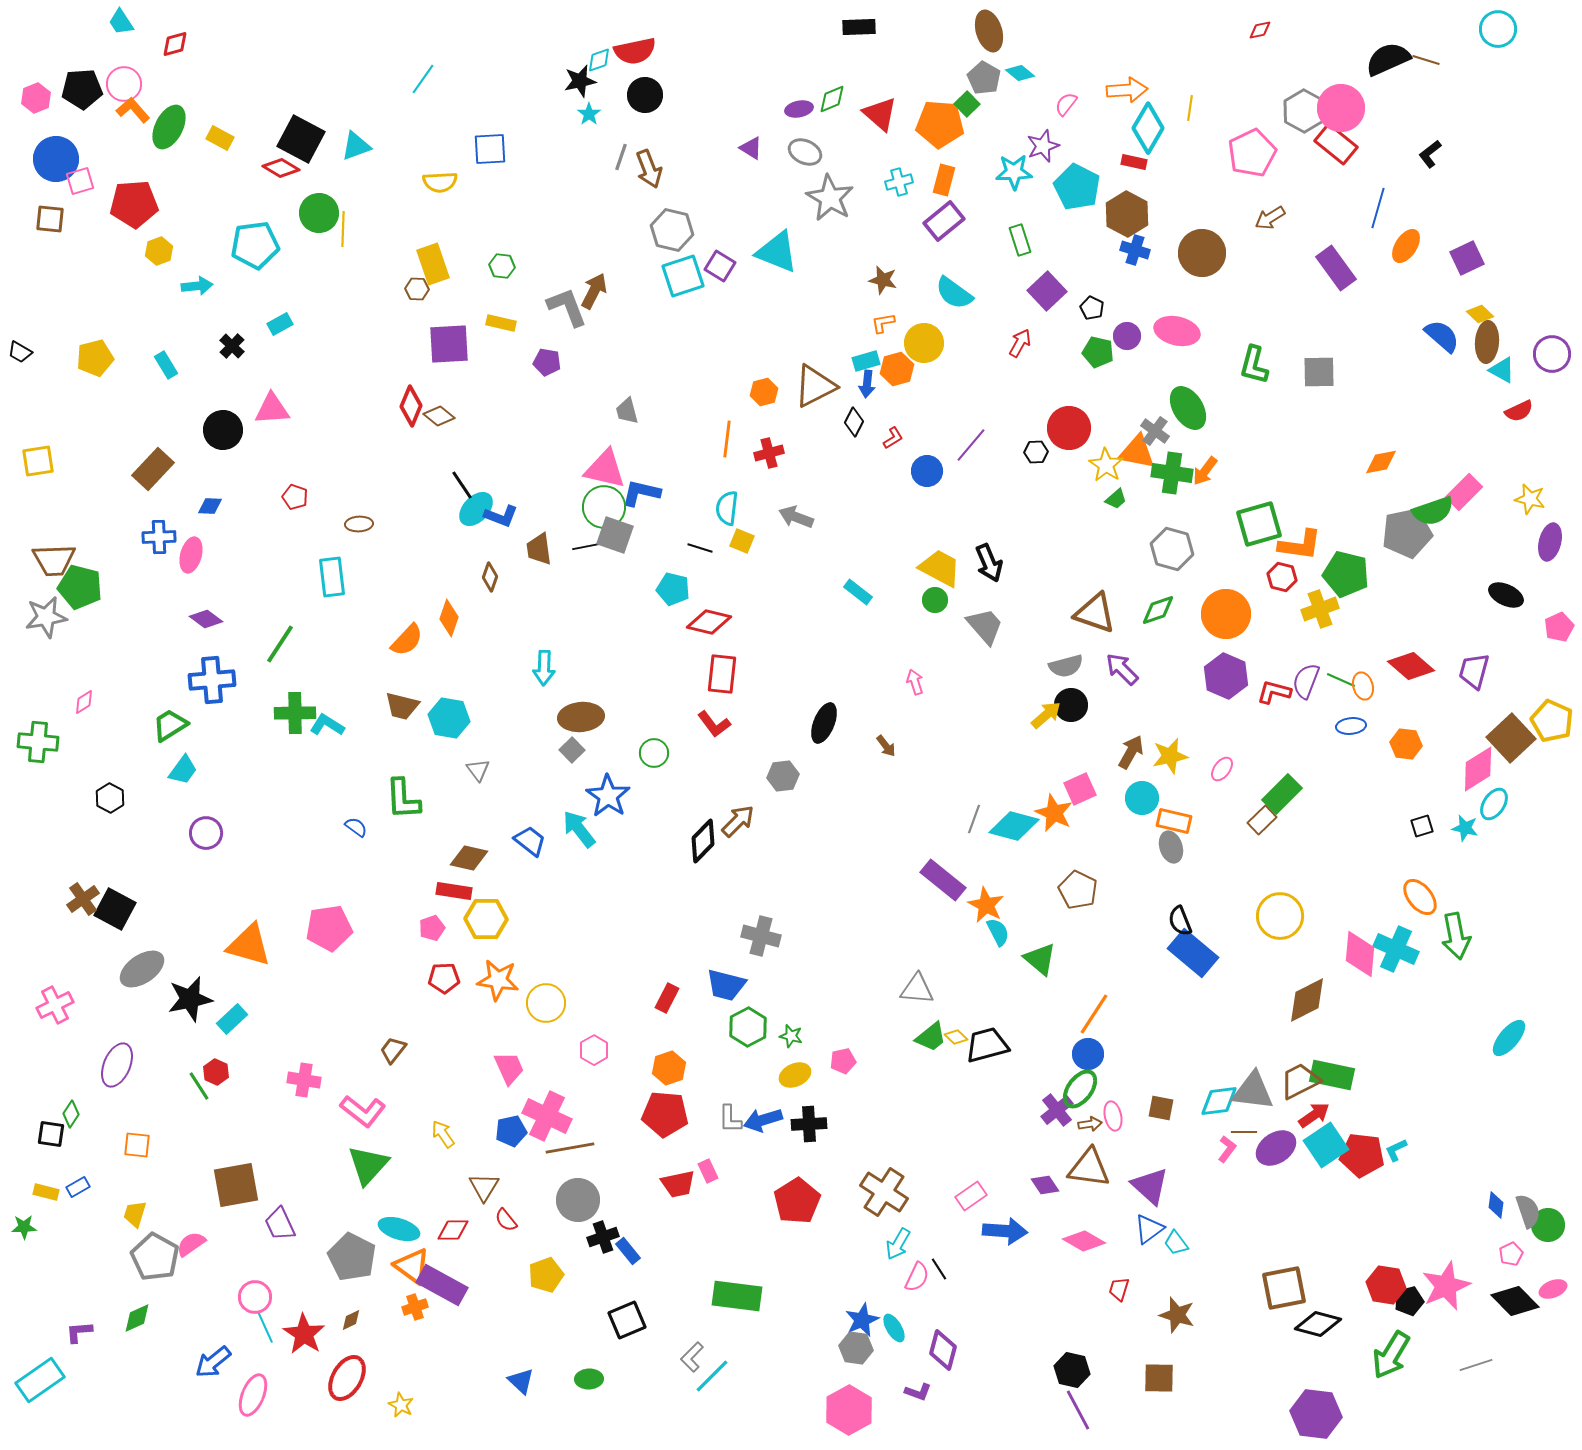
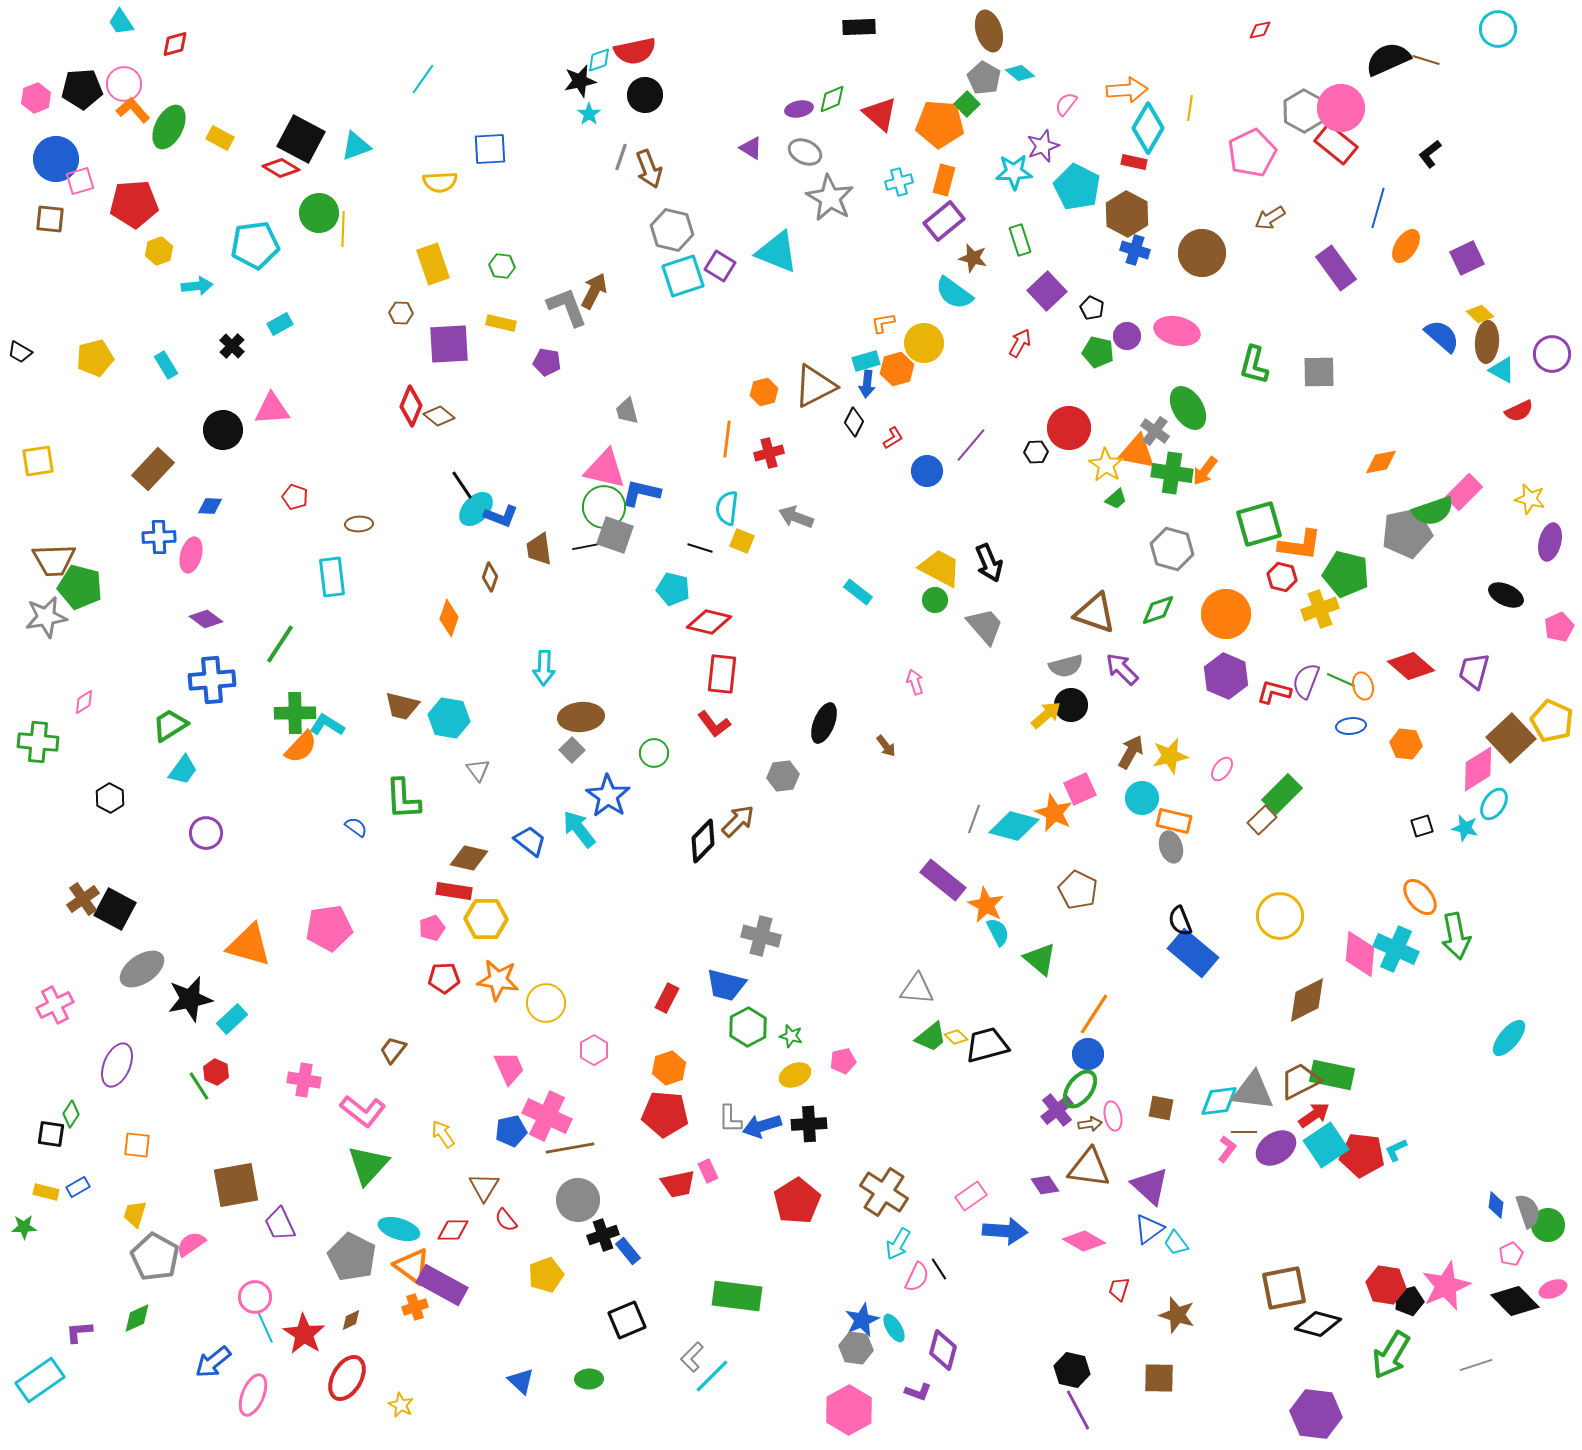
brown star at (883, 280): moved 90 px right, 22 px up
brown hexagon at (417, 289): moved 16 px left, 24 px down
orange semicircle at (407, 640): moved 106 px left, 107 px down
blue arrow at (763, 1120): moved 1 px left, 6 px down
black cross at (603, 1237): moved 2 px up
